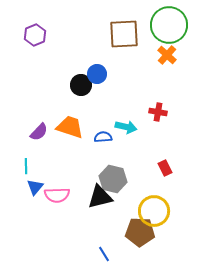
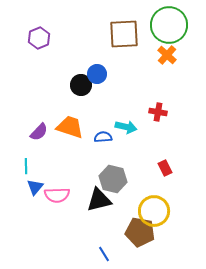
purple hexagon: moved 4 px right, 3 px down
black triangle: moved 1 px left, 3 px down
brown pentagon: rotated 8 degrees clockwise
